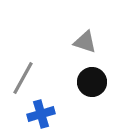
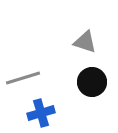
gray line: rotated 44 degrees clockwise
blue cross: moved 1 px up
